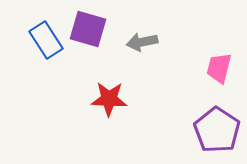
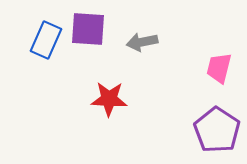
purple square: rotated 12 degrees counterclockwise
blue rectangle: rotated 57 degrees clockwise
